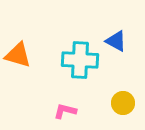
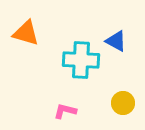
orange triangle: moved 8 px right, 22 px up
cyan cross: moved 1 px right
